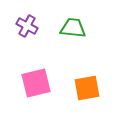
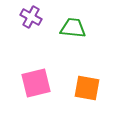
purple cross: moved 4 px right, 9 px up
orange square: rotated 20 degrees clockwise
